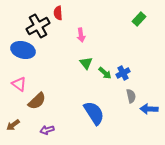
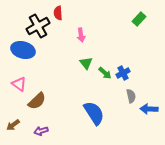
purple arrow: moved 6 px left, 1 px down
